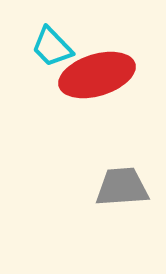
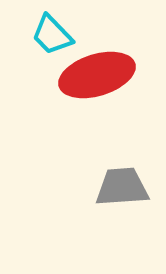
cyan trapezoid: moved 12 px up
